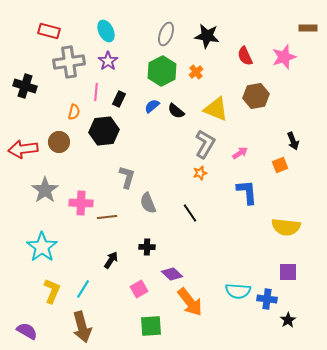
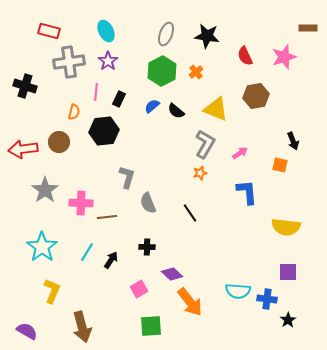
orange square at (280, 165): rotated 35 degrees clockwise
cyan line at (83, 289): moved 4 px right, 37 px up
